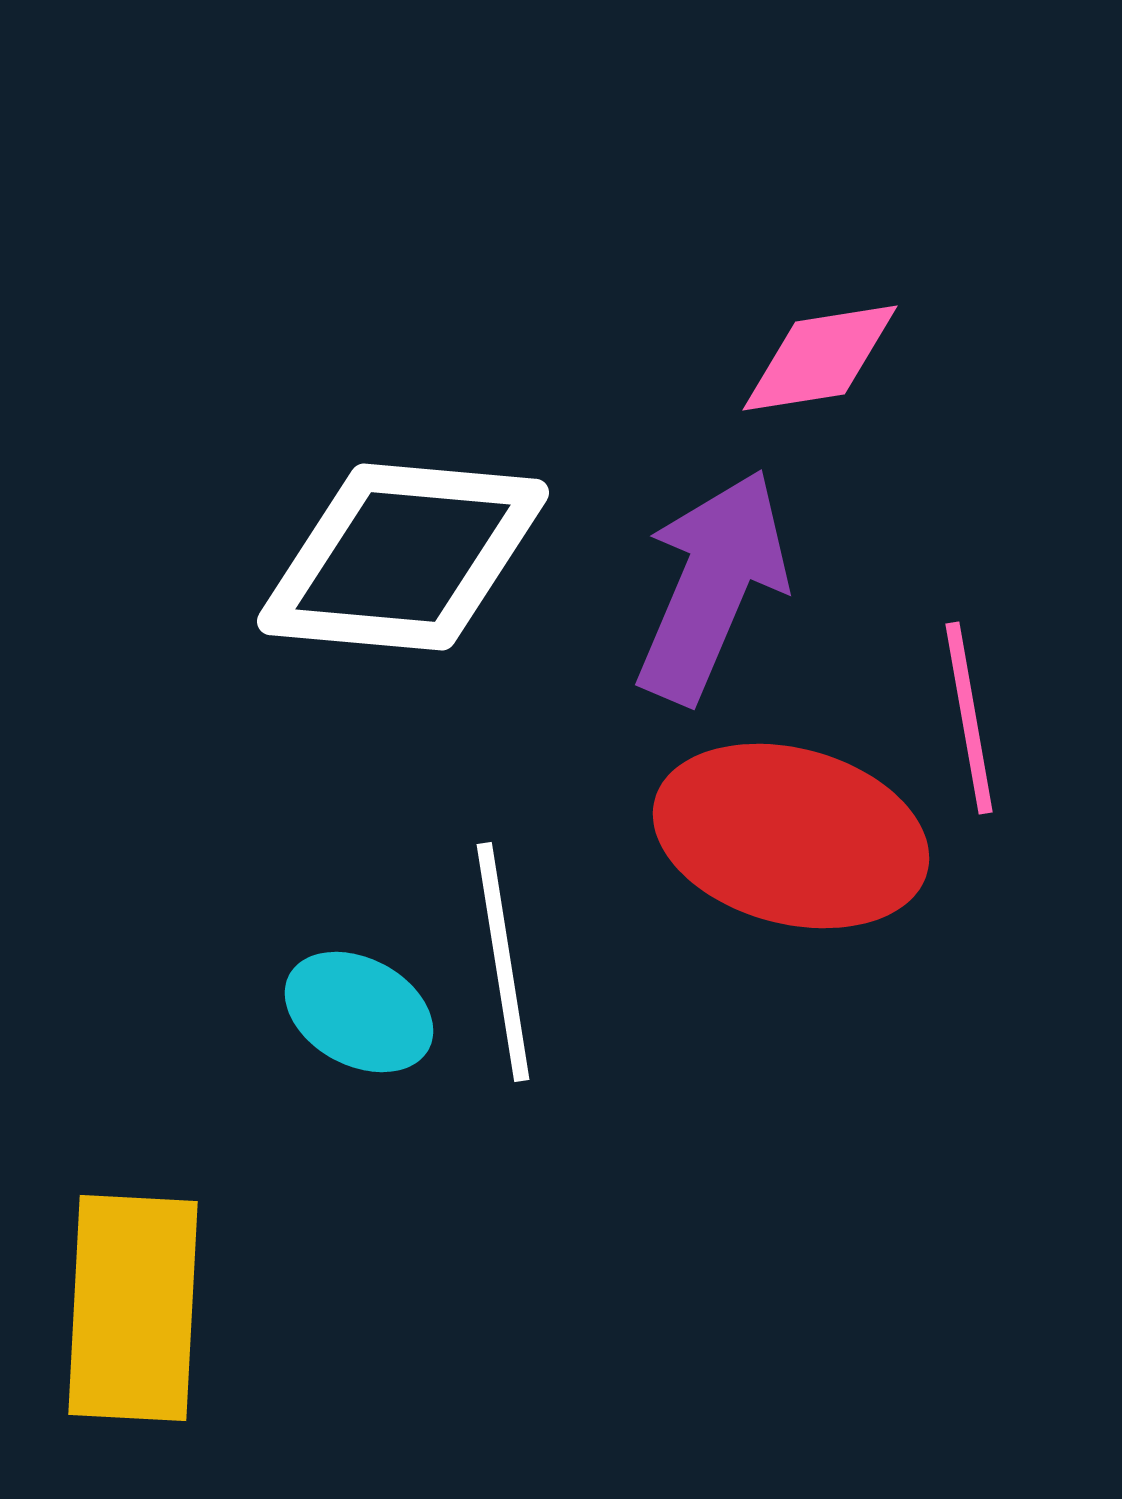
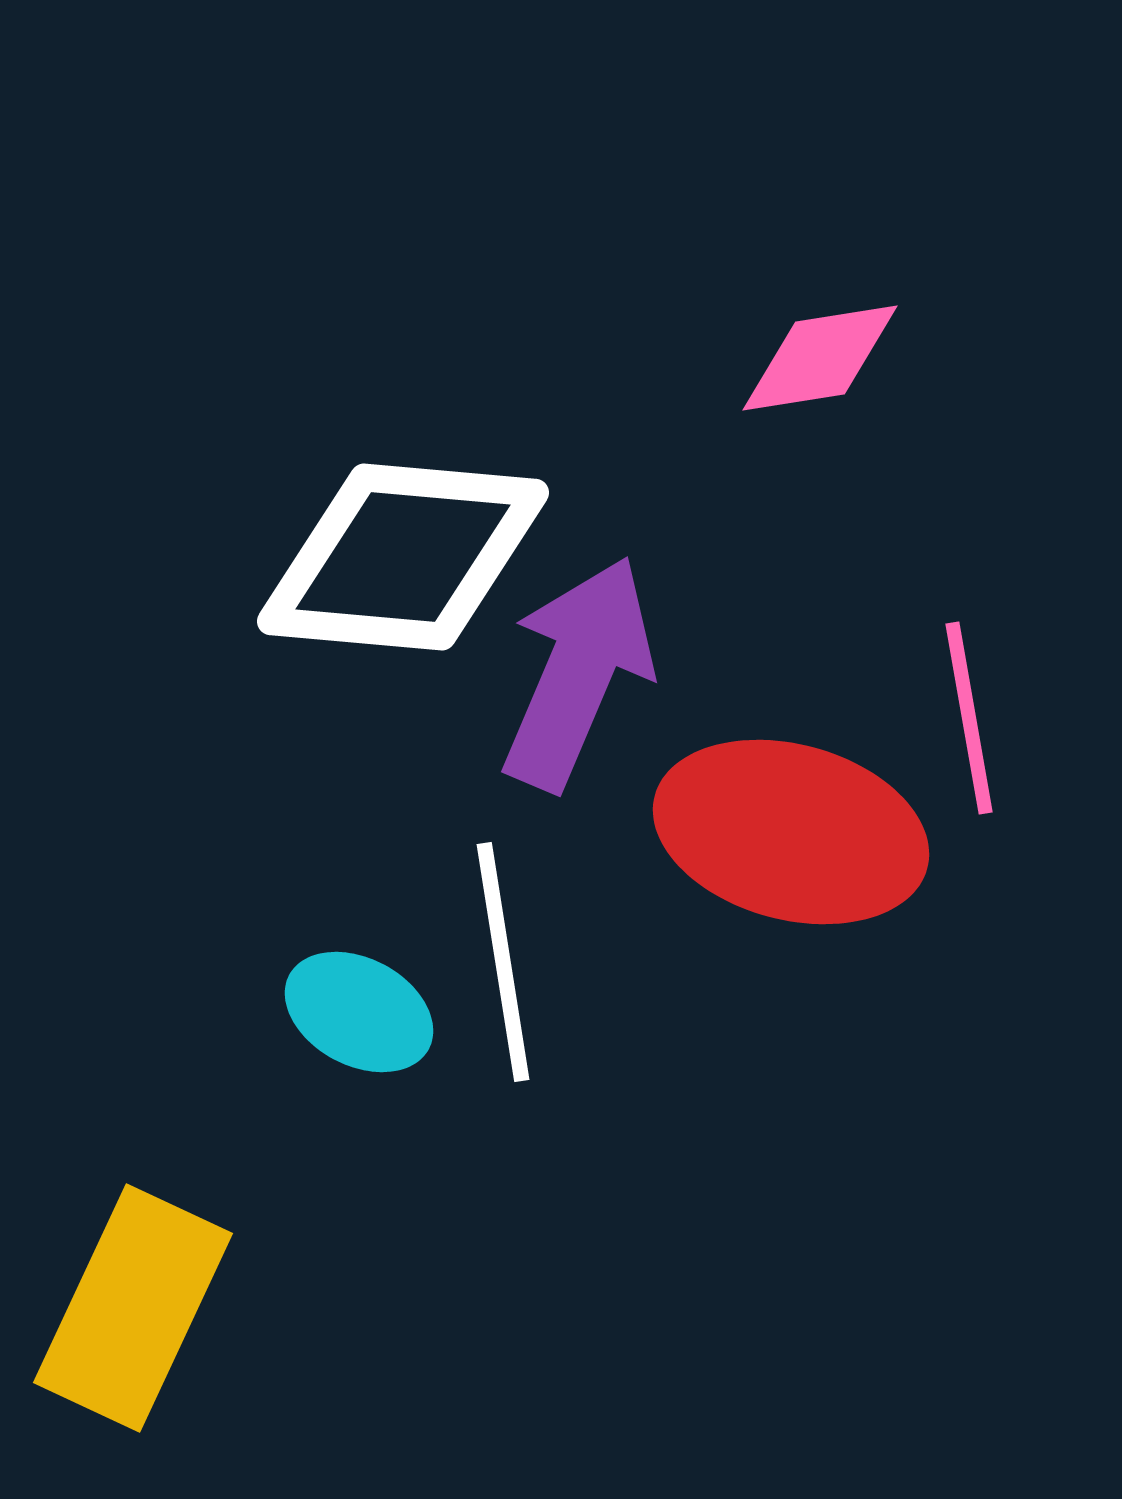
purple arrow: moved 134 px left, 87 px down
red ellipse: moved 4 px up
yellow rectangle: rotated 22 degrees clockwise
